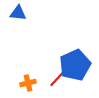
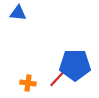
blue pentagon: rotated 24 degrees clockwise
orange cross: rotated 21 degrees clockwise
